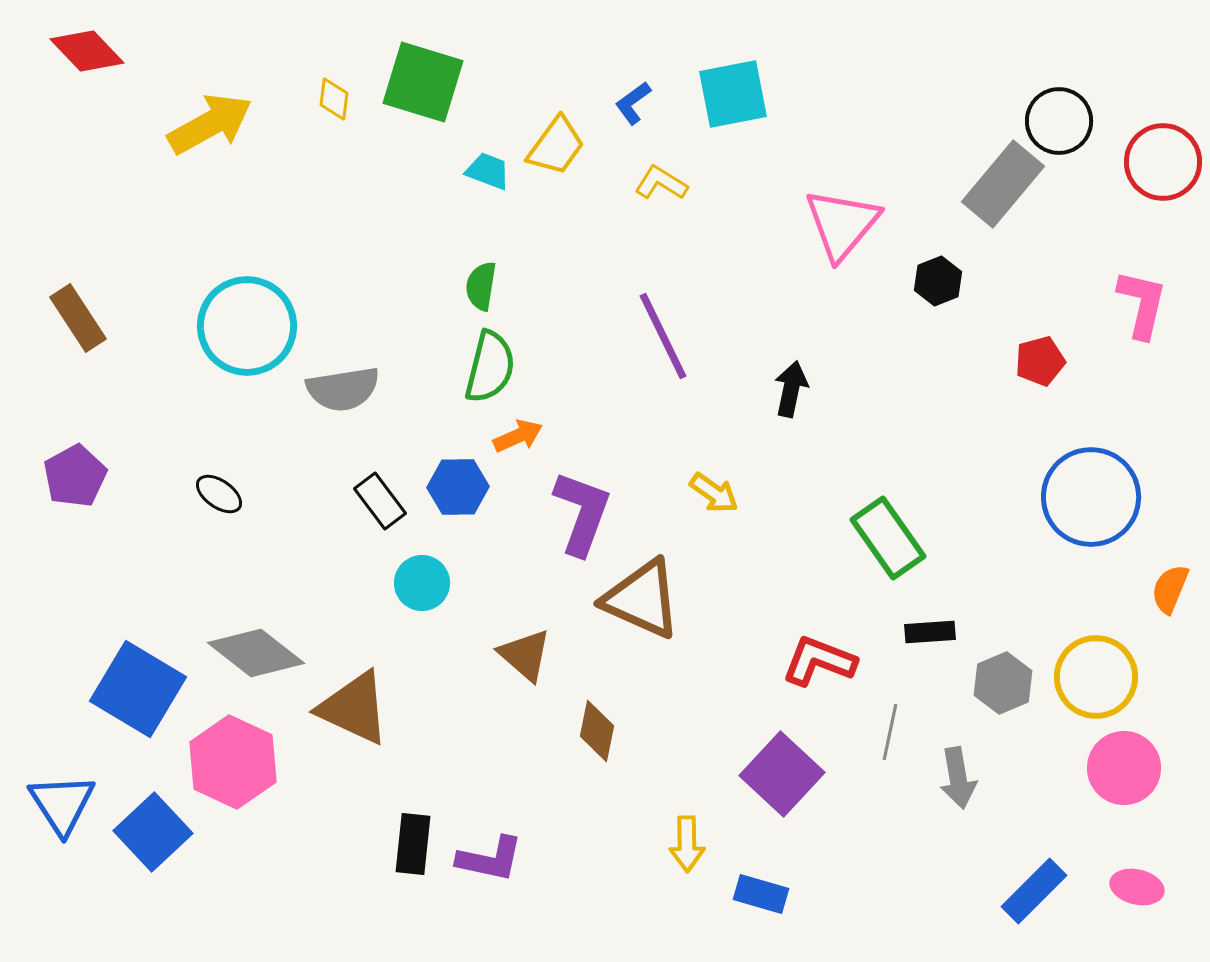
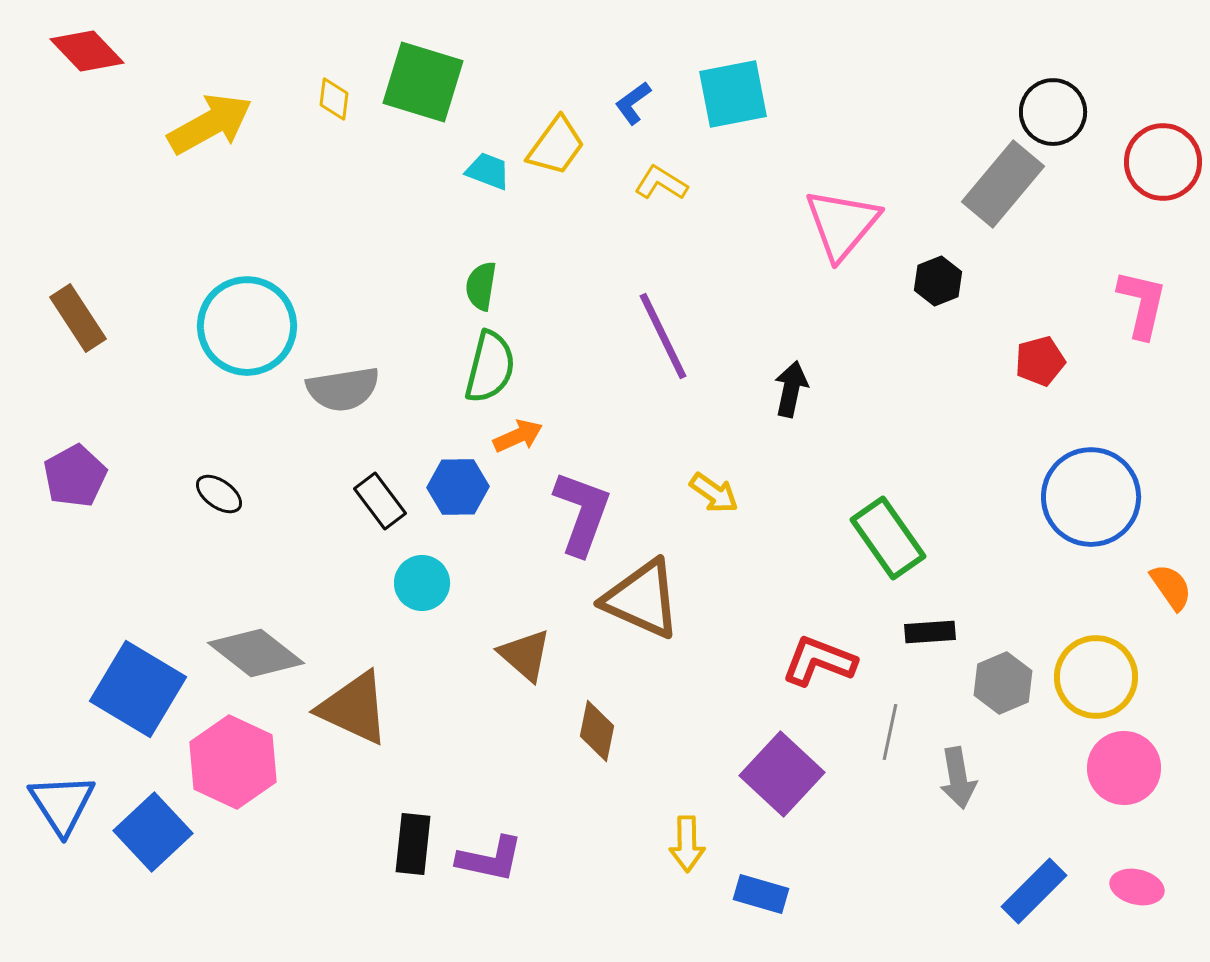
black circle at (1059, 121): moved 6 px left, 9 px up
orange semicircle at (1170, 589): moved 1 px right, 2 px up; rotated 123 degrees clockwise
